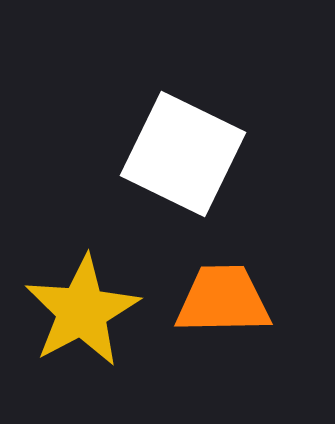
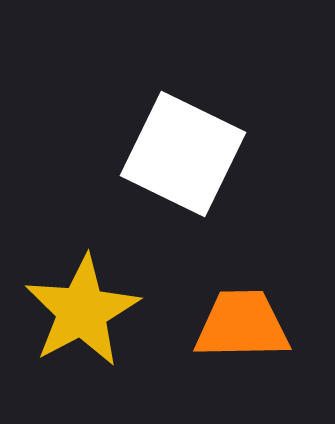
orange trapezoid: moved 19 px right, 25 px down
